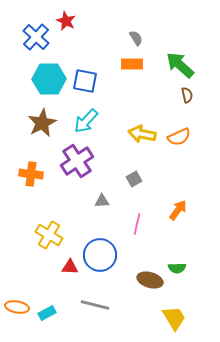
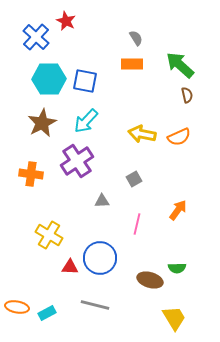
blue circle: moved 3 px down
